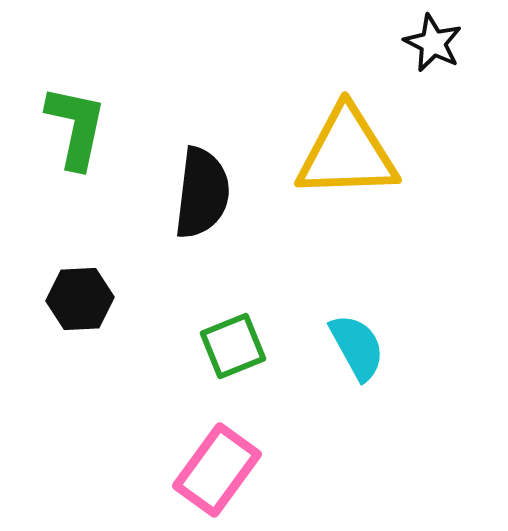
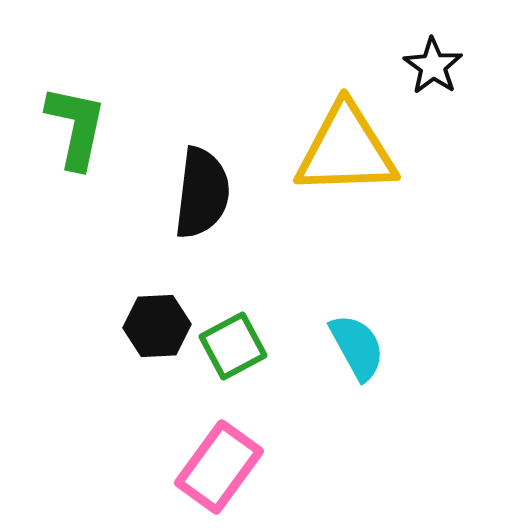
black star: moved 23 px down; rotated 8 degrees clockwise
yellow triangle: moved 1 px left, 3 px up
black hexagon: moved 77 px right, 27 px down
green square: rotated 6 degrees counterclockwise
pink rectangle: moved 2 px right, 3 px up
